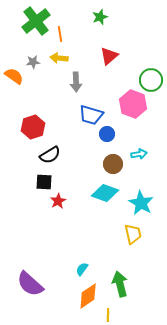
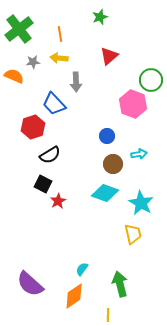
green cross: moved 17 px left, 8 px down
orange semicircle: rotated 12 degrees counterclockwise
blue trapezoid: moved 37 px left, 11 px up; rotated 30 degrees clockwise
blue circle: moved 2 px down
black square: moved 1 px left, 2 px down; rotated 24 degrees clockwise
orange diamond: moved 14 px left
